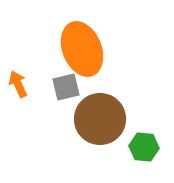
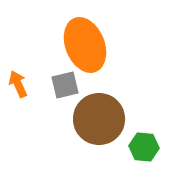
orange ellipse: moved 3 px right, 4 px up
gray square: moved 1 px left, 2 px up
brown circle: moved 1 px left
